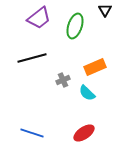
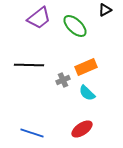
black triangle: rotated 32 degrees clockwise
green ellipse: rotated 65 degrees counterclockwise
black line: moved 3 px left, 7 px down; rotated 16 degrees clockwise
orange rectangle: moved 9 px left
red ellipse: moved 2 px left, 4 px up
